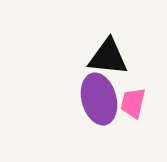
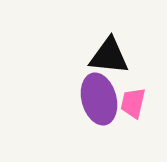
black triangle: moved 1 px right, 1 px up
